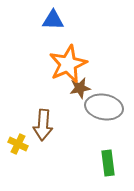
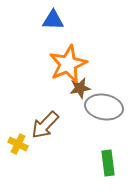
brown arrow: moved 2 px right; rotated 40 degrees clockwise
